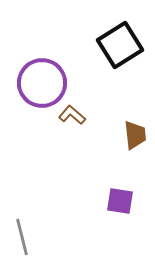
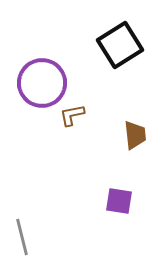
brown L-shape: rotated 52 degrees counterclockwise
purple square: moved 1 px left
